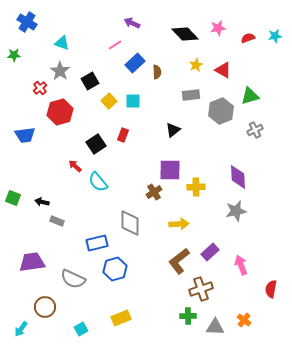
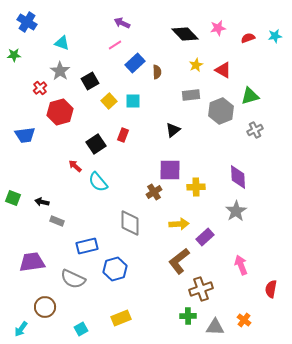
purple arrow at (132, 23): moved 10 px left
gray star at (236, 211): rotated 20 degrees counterclockwise
blue rectangle at (97, 243): moved 10 px left, 3 px down
purple rectangle at (210, 252): moved 5 px left, 15 px up
